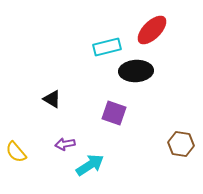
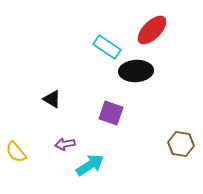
cyan rectangle: rotated 48 degrees clockwise
purple square: moved 3 px left
